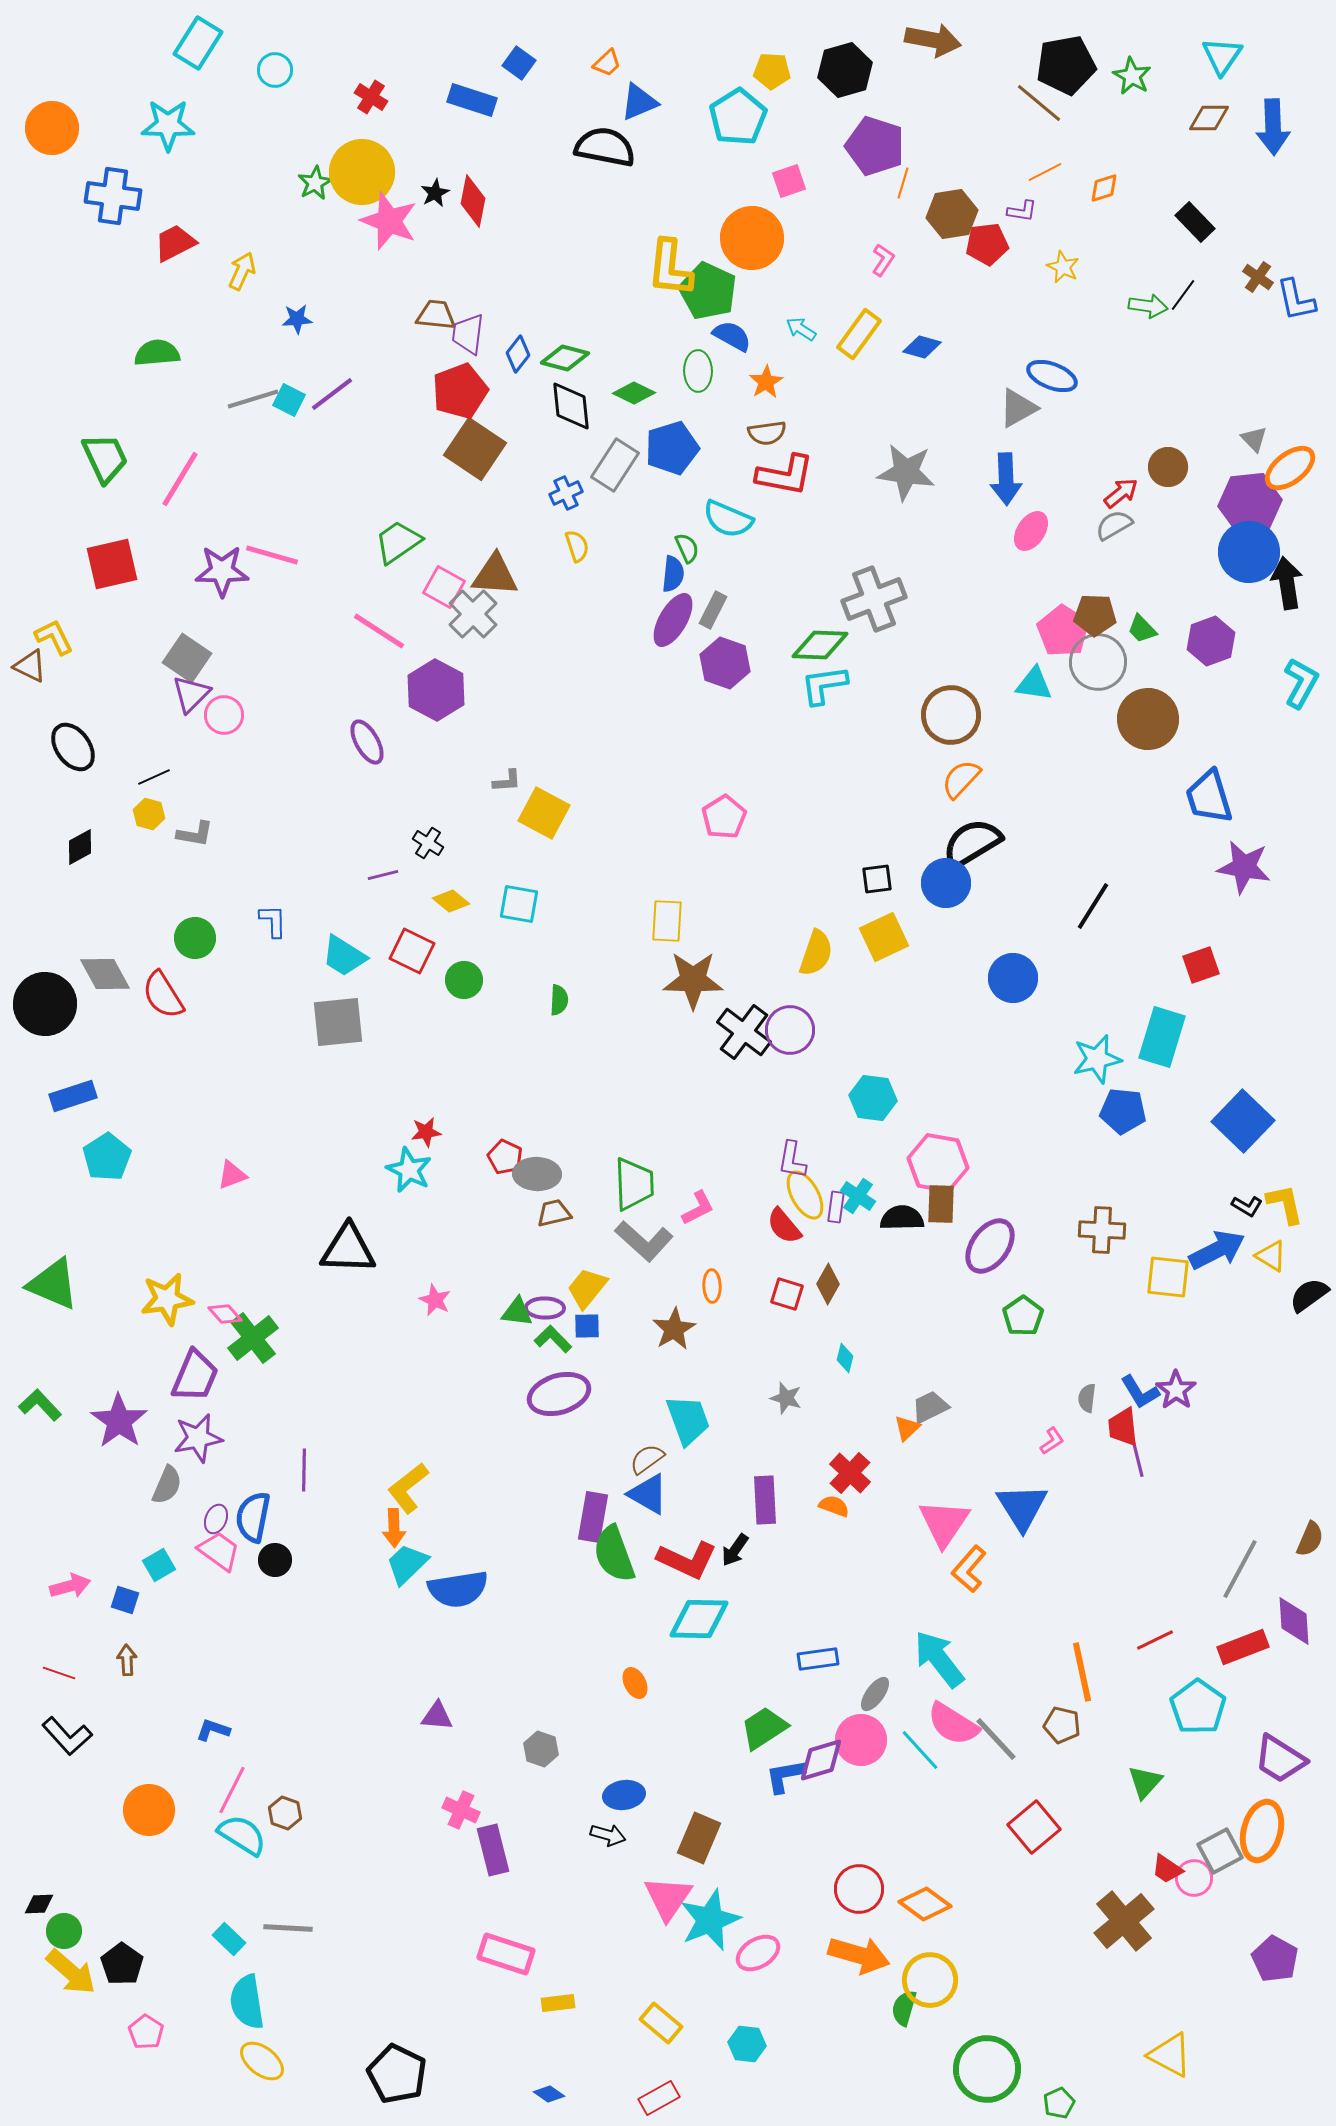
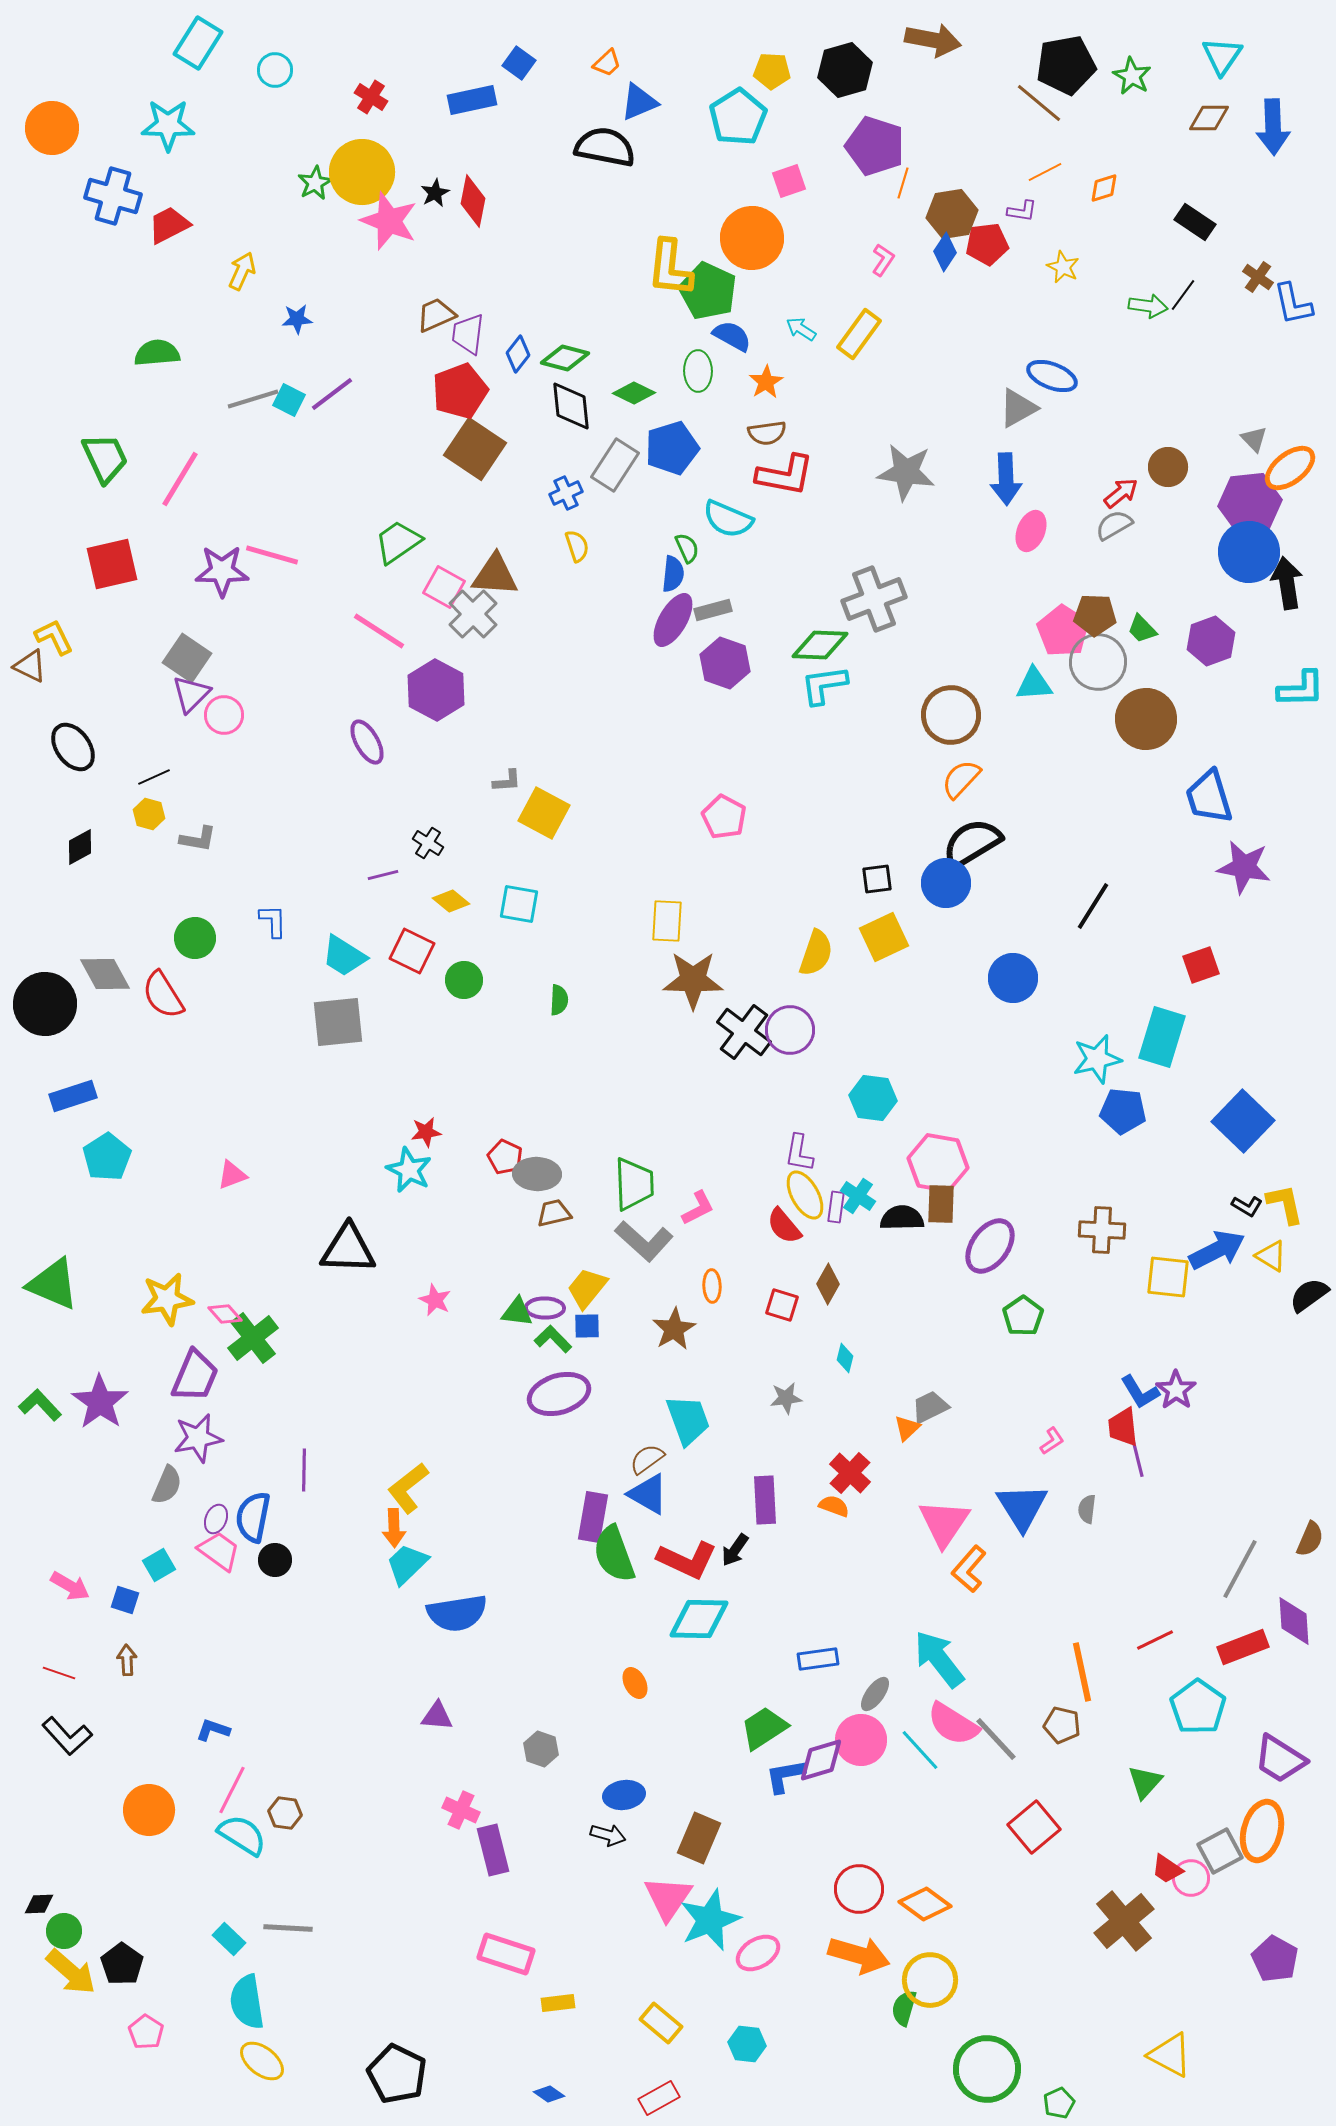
blue rectangle at (472, 100): rotated 30 degrees counterclockwise
blue cross at (113, 196): rotated 8 degrees clockwise
black rectangle at (1195, 222): rotated 12 degrees counterclockwise
red trapezoid at (175, 243): moved 6 px left, 18 px up
blue L-shape at (1296, 300): moved 3 px left, 4 px down
brown trapezoid at (436, 315): rotated 30 degrees counterclockwise
blue diamond at (922, 347): moved 23 px right, 95 px up; rotated 72 degrees counterclockwise
pink ellipse at (1031, 531): rotated 12 degrees counterclockwise
gray rectangle at (713, 610): rotated 48 degrees clockwise
cyan L-shape at (1301, 683): moved 6 px down; rotated 60 degrees clockwise
cyan triangle at (1034, 684): rotated 12 degrees counterclockwise
brown circle at (1148, 719): moved 2 px left
pink pentagon at (724, 817): rotated 12 degrees counterclockwise
gray L-shape at (195, 834): moved 3 px right, 5 px down
purple L-shape at (792, 1160): moved 7 px right, 7 px up
red square at (787, 1294): moved 5 px left, 11 px down
gray star at (786, 1398): rotated 24 degrees counterclockwise
gray semicircle at (1087, 1398): moved 111 px down
purple star at (119, 1421): moved 19 px left, 19 px up
pink arrow at (70, 1586): rotated 45 degrees clockwise
blue semicircle at (458, 1589): moved 1 px left, 24 px down
brown hexagon at (285, 1813): rotated 12 degrees counterclockwise
pink circle at (1194, 1878): moved 3 px left
